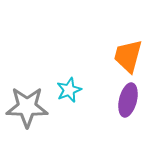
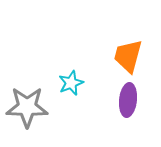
cyan star: moved 2 px right, 7 px up
purple ellipse: rotated 8 degrees counterclockwise
